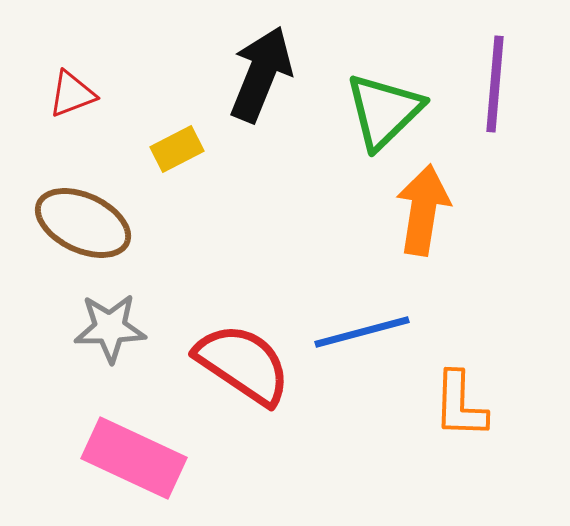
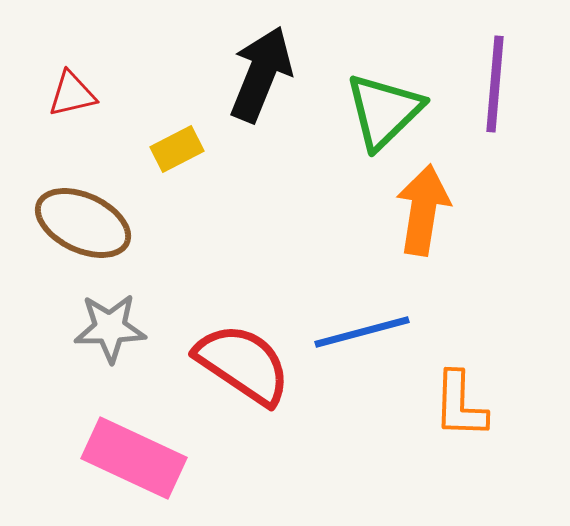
red triangle: rotated 8 degrees clockwise
